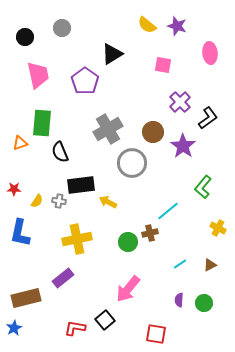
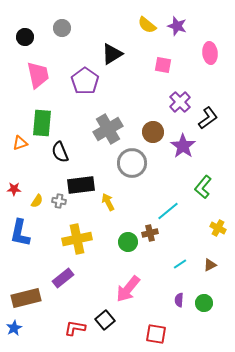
yellow arrow at (108, 202): rotated 36 degrees clockwise
